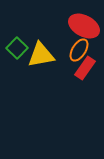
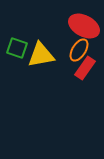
green square: rotated 25 degrees counterclockwise
